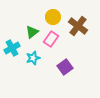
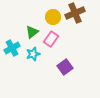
brown cross: moved 3 px left, 13 px up; rotated 30 degrees clockwise
cyan star: moved 4 px up
